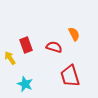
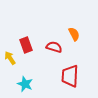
red trapezoid: rotated 20 degrees clockwise
